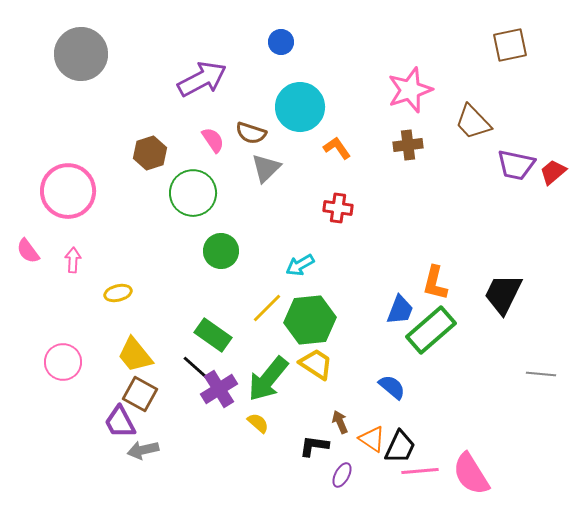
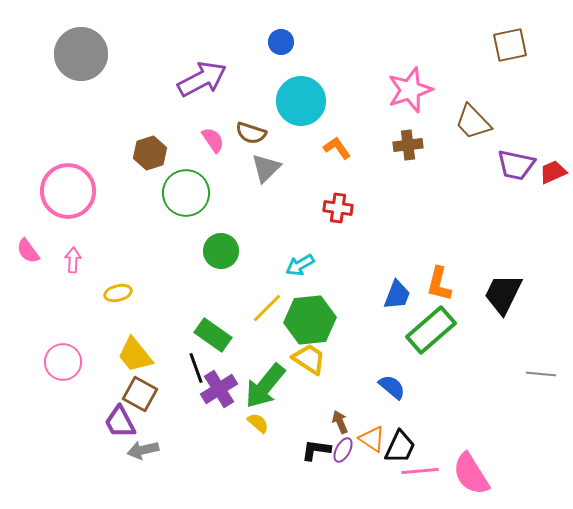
cyan circle at (300, 107): moved 1 px right, 6 px up
red trapezoid at (553, 172): rotated 16 degrees clockwise
green circle at (193, 193): moved 7 px left
orange L-shape at (435, 283): moved 4 px right, 1 px down
blue trapezoid at (400, 310): moved 3 px left, 15 px up
yellow trapezoid at (316, 364): moved 7 px left, 5 px up
black line at (196, 368): rotated 28 degrees clockwise
green arrow at (268, 379): moved 3 px left, 7 px down
black L-shape at (314, 446): moved 2 px right, 4 px down
purple ellipse at (342, 475): moved 1 px right, 25 px up
